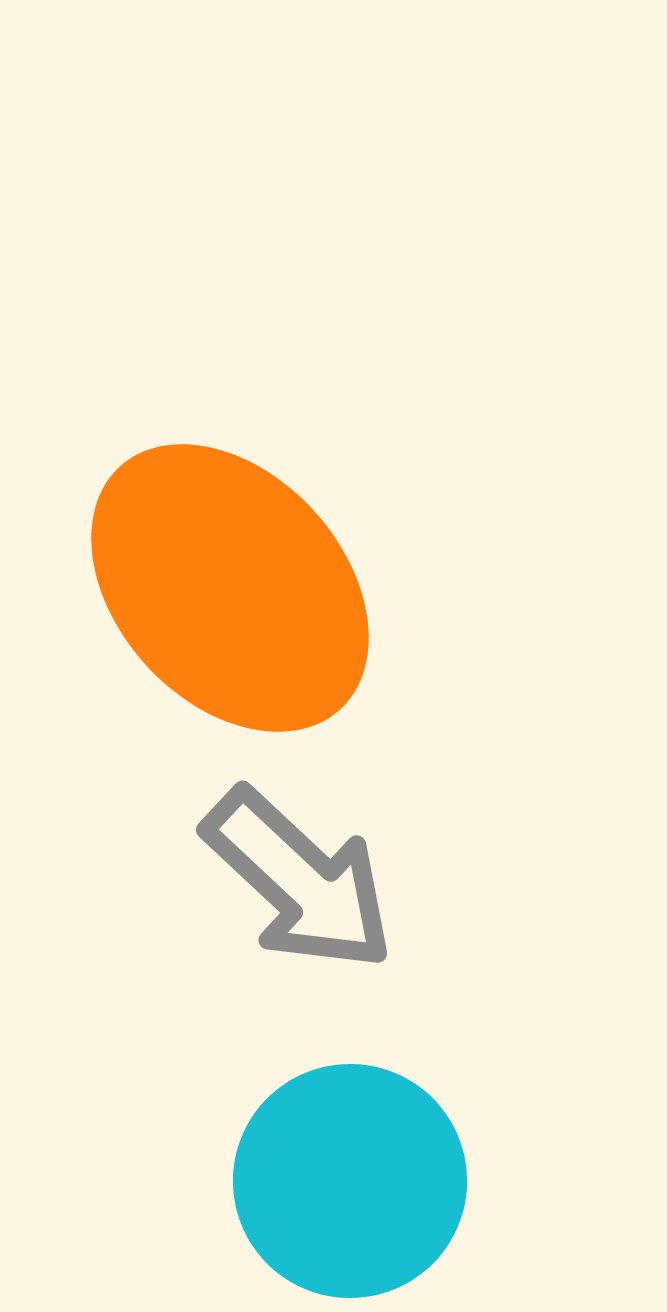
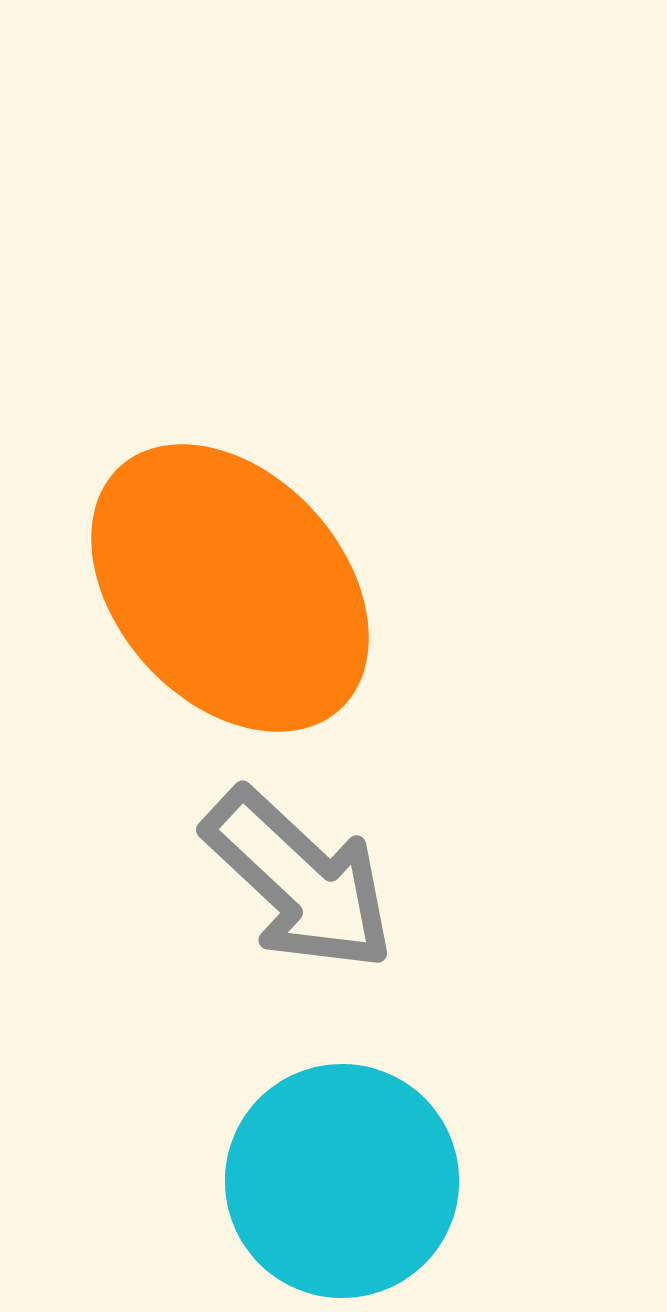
cyan circle: moved 8 px left
